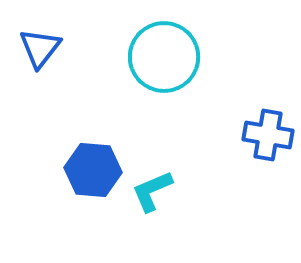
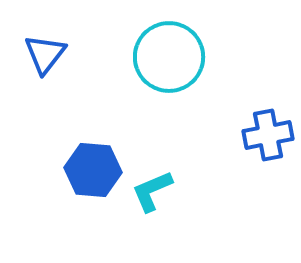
blue triangle: moved 5 px right, 6 px down
cyan circle: moved 5 px right
blue cross: rotated 21 degrees counterclockwise
